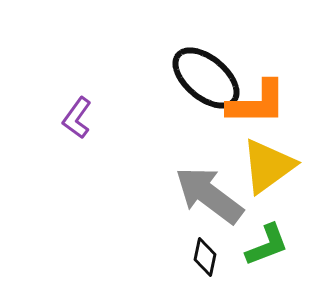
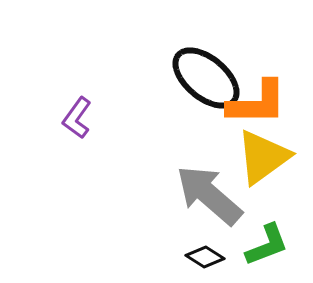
yellow triangle: moved 5 px left, 9 px up
gray arrow: rotated 4 degrees clockwise
black diamond: rotated 69 degrees counterclockwise
